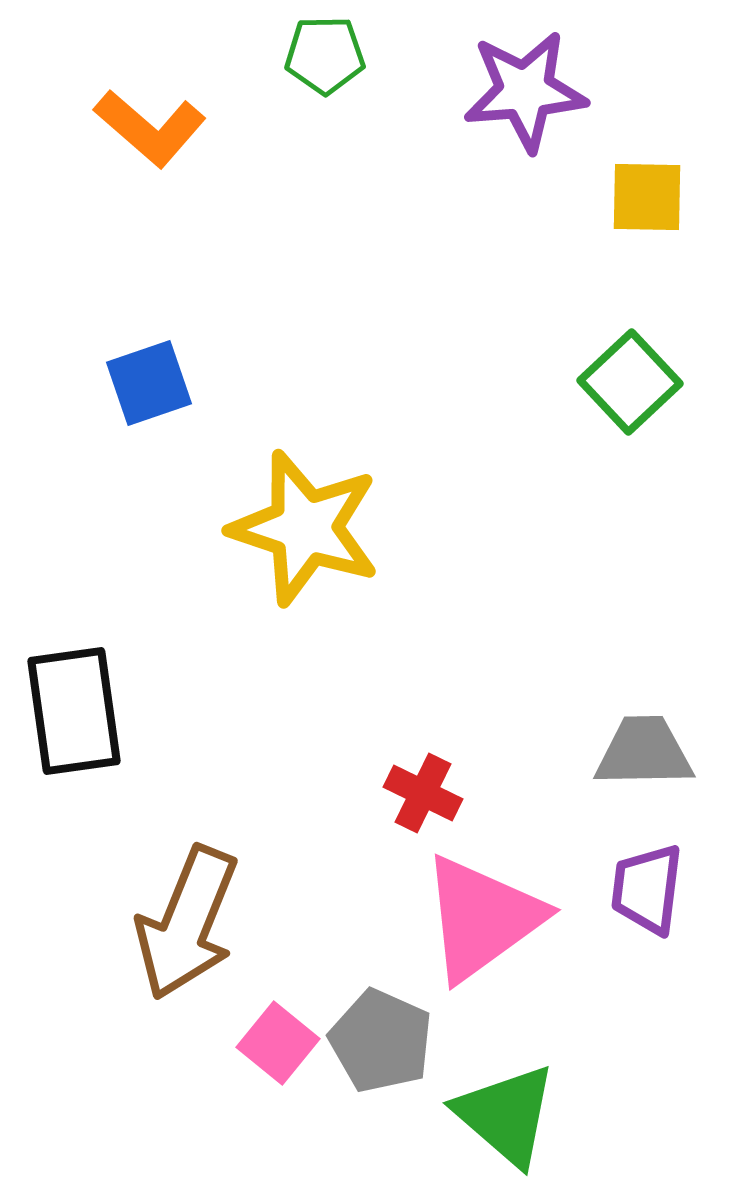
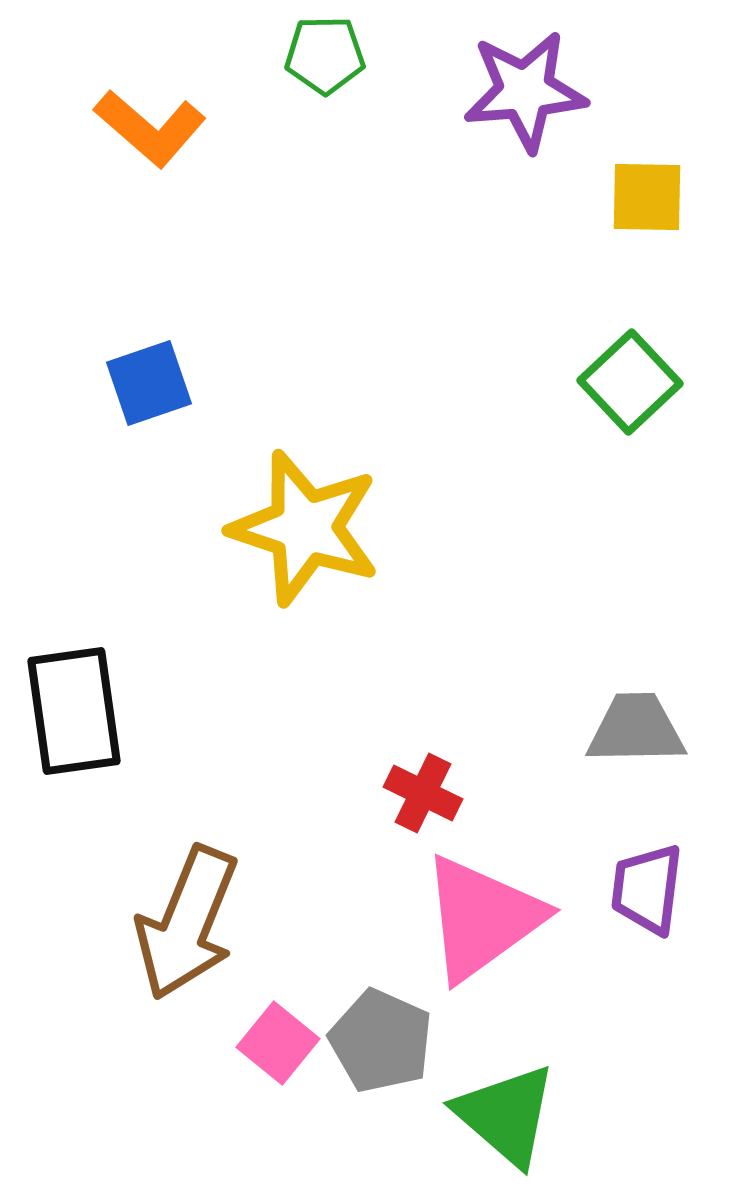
gray trapezoid: moved 8 px left, 23 px up
